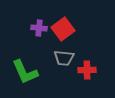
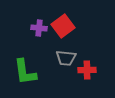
red square: moved 3 px up
gray trapezoid: moved 2 px right
green L-shape: rotated 16 degrees clockwise
